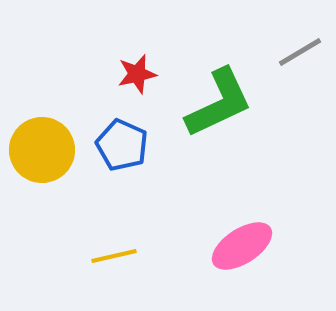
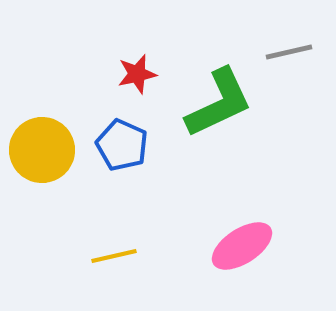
gray line: moved 11 px left; rotated 18 degrees clockwise
